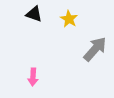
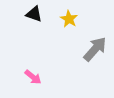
pink arrow: rotated 54 degrees counterclockwise
